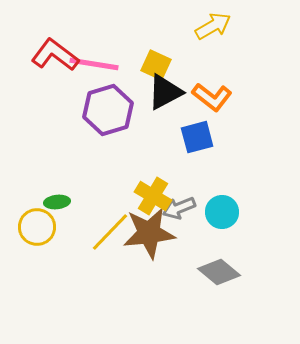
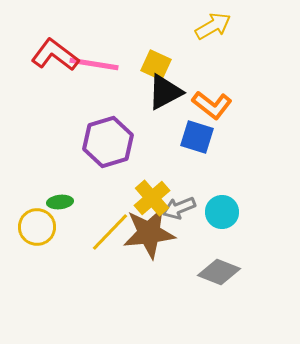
orange L-shape: moved 8 px down
purple hexagon: moved 32 px down
blue square: rotated 32 degrees clockwise
yellow cross: moved 1 px left, 2 px down; rotated 18 degrees clockwise
green ellipse: moved 3 px right
gray diamond: rotated 18 degrees counterclockwise
